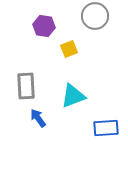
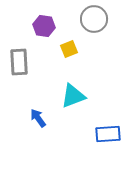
gray circle: moved 1 px left, 3 px down
gray rectangle: moved 7 px left, 24 px up
blue rectangle: moved 2 px right, 6 px down
